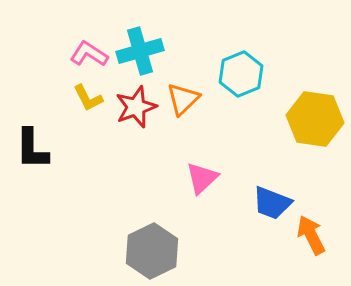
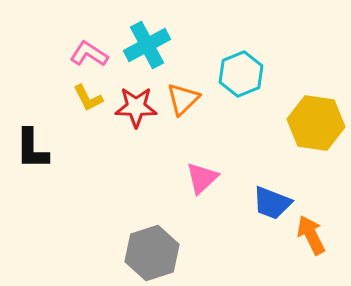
cyan cross: moved 7 px right, 6 px up; rotated 12 degrees counterclockwise
red star: rotated 21 degrees clockwise
yellow hexagon: moved 1 px right, 4 px down
gray hexagon: moved 2 px down; rotated 8 degrees clockwise
